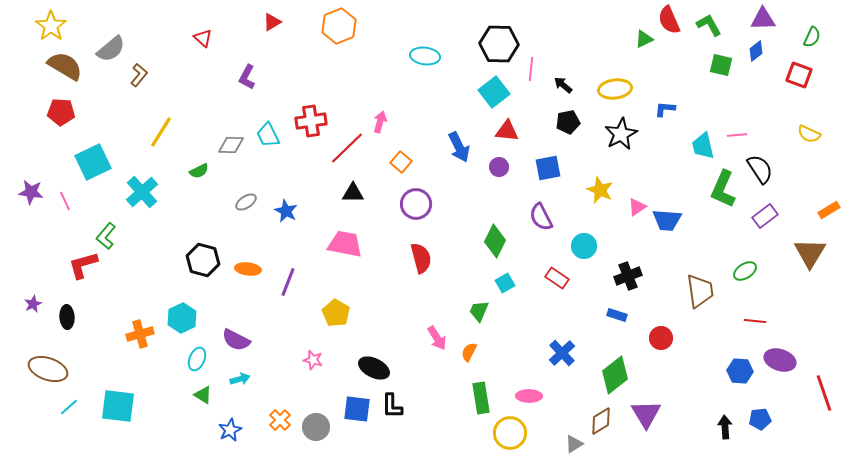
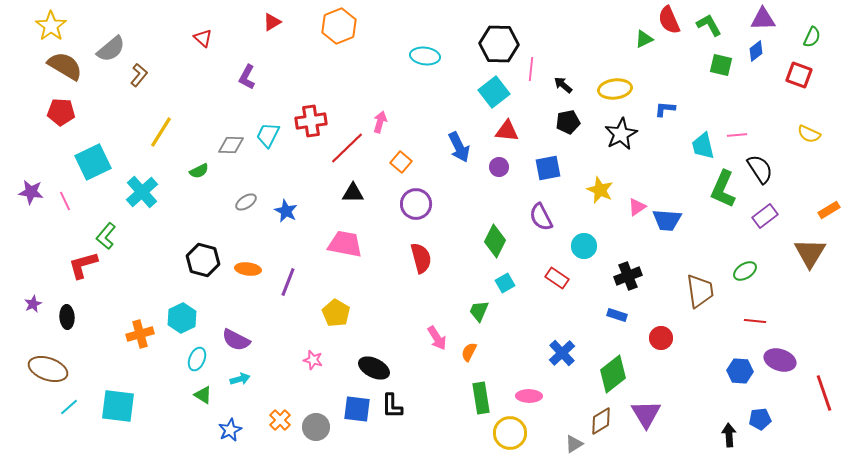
cyan trapezoid at (268, 135): rotated 52 degrees clockwise
green diamond at (615, 375): moved 2 px left, 1 px up
black arrow at (725, 427): moved 4 px right, 8 px down
